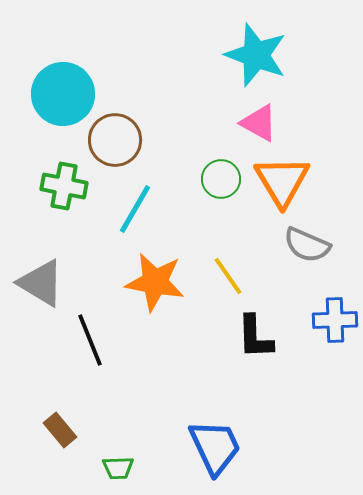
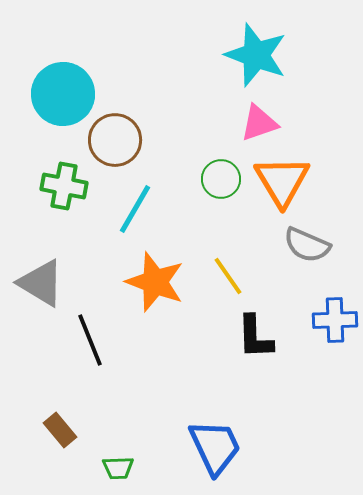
pink triangle: rotated 48 degrees counterclockwise
orange star: rotated 10 degrees clockwise
